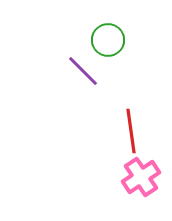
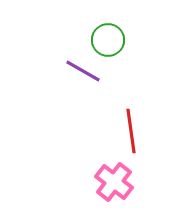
purple line: rotated 15 degrees counterclockwise
pink cross: moved 27 px left, 5 px down; rotated 18 degrees counterclockwise
